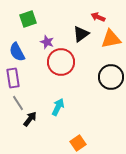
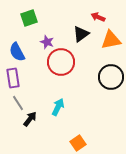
green square: moved 1 px right, 1 px up
orange triangle: moved 1 px down
